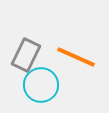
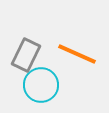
orange line: moved 1 px right, 3 px up
